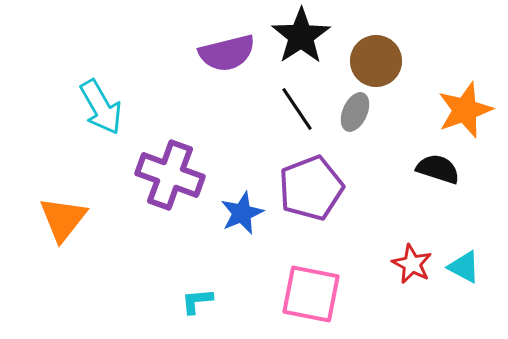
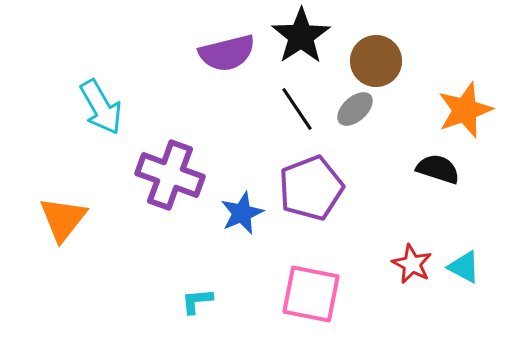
gray ellipse: moved 3 px up; rotated 24 degrees clockwise
